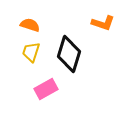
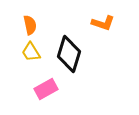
orange semicircle: rotated 60 degrees clockwise
yellow trapezoid: rotated 50 degrees counterclockwise
